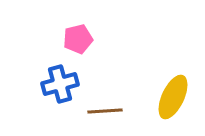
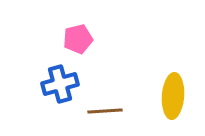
yellow ellipse: moved 1 px up; rotated 21 degrees counterclockwise
